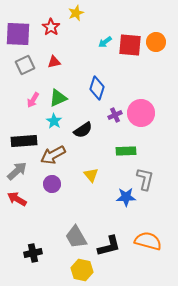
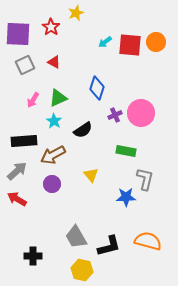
red triangle: rotated 40 degrees clockwise
green rectangle: rotated 12 degrees clockwise
black cross: moved 3 px down; rotated 12 degrees clockwise
